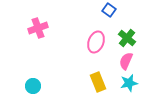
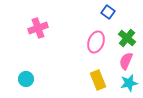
blue square: moved 1 px left, 2 px down
yellow rectangle: moved 2 px up
cyan circle: moved 7 px left, 7 px up
